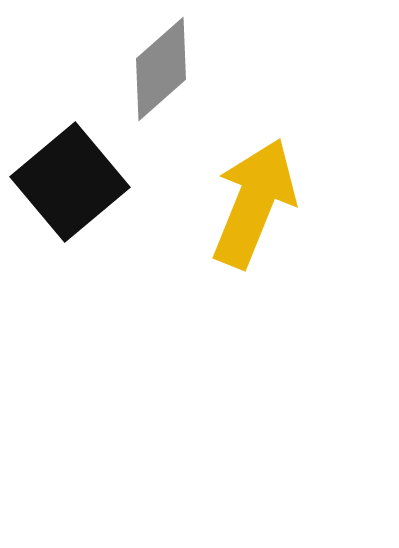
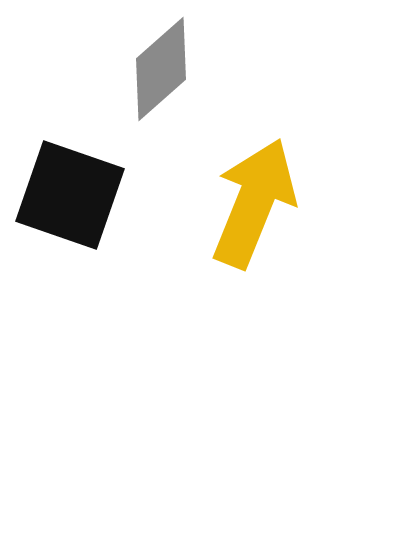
black square: moved 13 px down; rotated 31 degrees counterclockwise
